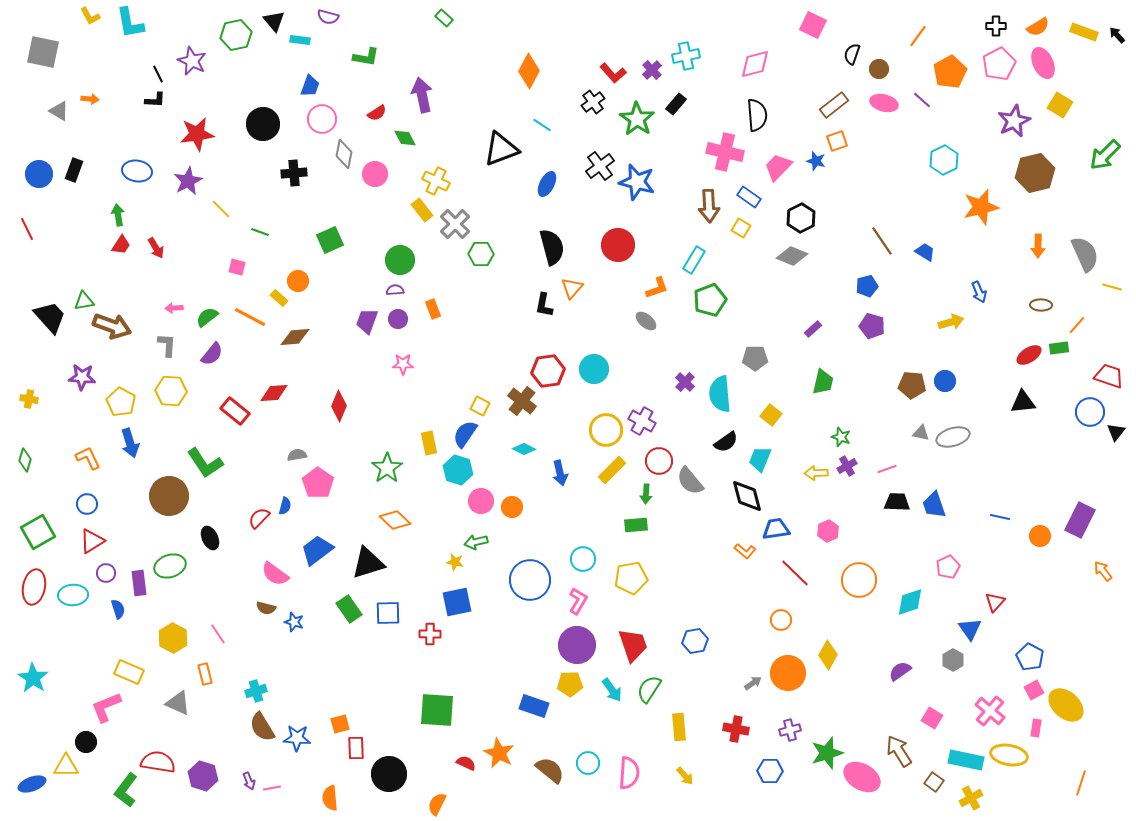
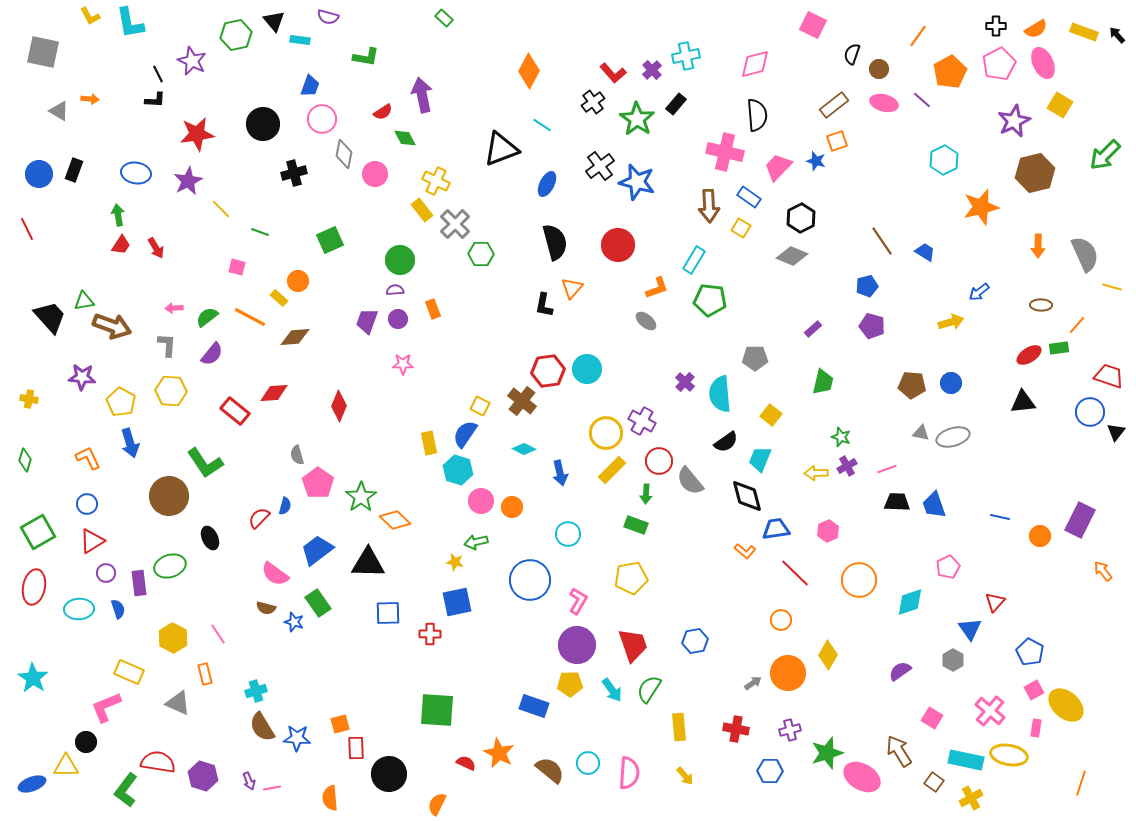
orange semicircle at (1038, 27): moved 2 px left, 2 px down
red semicircle at (377, 113): moved 6 px right, 1 px up
blue ellipse at (137, 171): moved 1 px left, 2 px down
black cross at (294, 173): rotated 10 degrees counterclockwise
black semicircle at (552, 247): moved 3 px right, 5 px up
blue arrow at (979, 292): rotated 75 degrees clockwise
green pentagon at (710, 300): rotated 28 degrees clockwise
cyan circle at (594, 369): moved 7 px left
blue circle at (945, 381): moved 6 px right, 2 px down
yellow circle at (606, 430): moved 3 px down
gray semicircle at (297, 455): rotated 96 degrees counterclockwise
green star at (387, 468): moved 26 px left, 29 px down
green rectangle at (636, 525): rotated 25 degrees clockwise
cyan circle at (583, 559): moved 15 px left, 25 px up
black triangle at (368, 563): rotated 18 degrees clockwise
cyan ellipse at (73, 595): moved 6 px right, 14 px down
green rectangle at (349, 609): moved 31 px left, 6 px up
blue pentagon at (1030, 657): moved 5 px up
